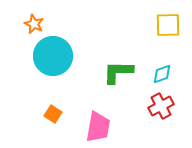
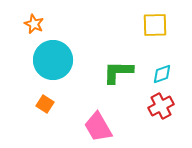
yellow square: moved 13 px left
cyan circle: moved 4 px down
orange square: moved 8 px left, 10 px up
pink trapezoid: rotated 140 degrees clockwise
